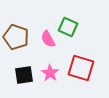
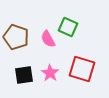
red square: moved 1 px right, 1 px down
